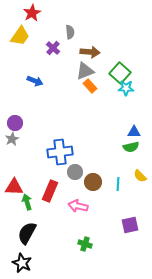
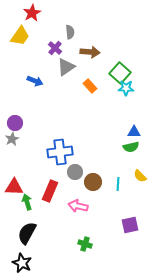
purple cross: moved 2 px right
gray triangle: moved 19 px left, 4 px up; rotated 12 degrees counterclockwise
